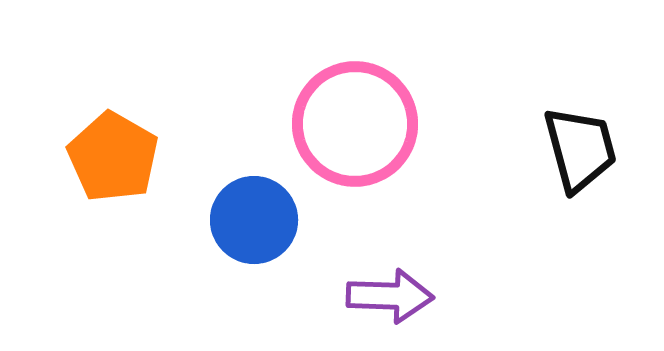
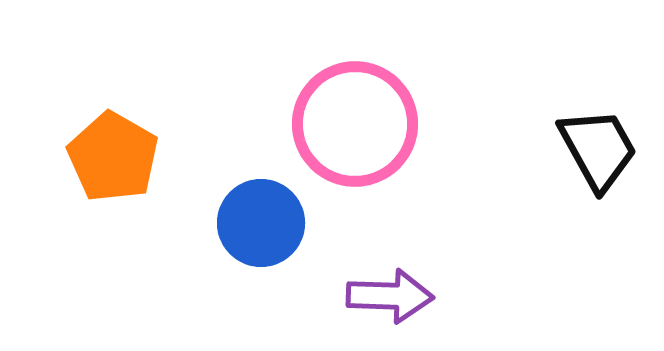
black trapezoid: moved 18 px right; rotated 14 degrees counterclockwise
blue circle: moved 7 px right, 3 px down
